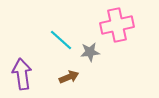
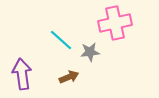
pink cross: moved 2 px left, 2 px up
